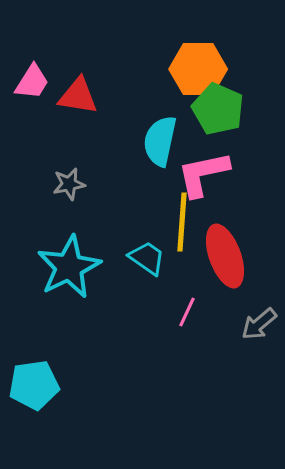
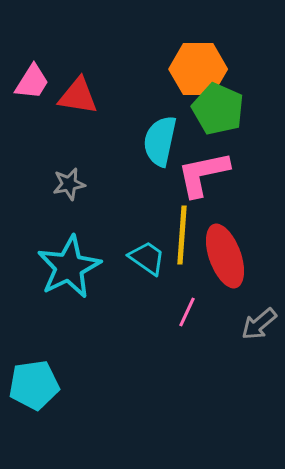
yellow line: moved 13 px down
